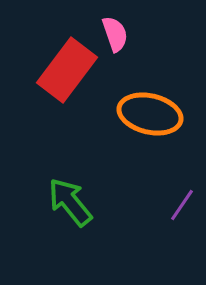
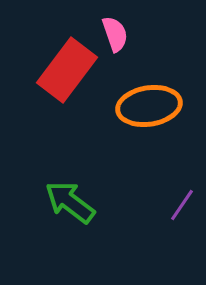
orange ellipse: moved 1 px left, 8 px up; rotated 22 degrees counterclockwise
green arrow: rotated 14 degrees counterclockwise
